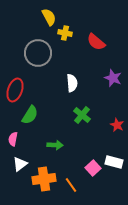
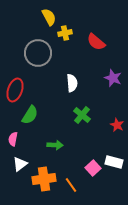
yellow cross: rotated 24 degrees counterclockwise
